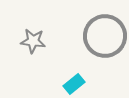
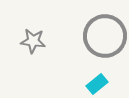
cyan rectangle: moved 23 px right
